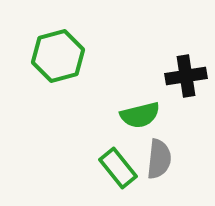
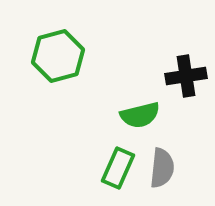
gray semicircle: moved 3 px right, 9 px down
green rectangle: rotated 63 degrees clockwise
